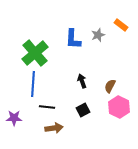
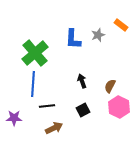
black line: moved 1 px up; rotated 14 degrees counterclockwise
brown arrow: rotated 18 degrees counterclockwise
